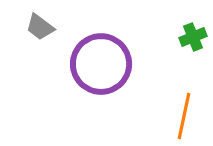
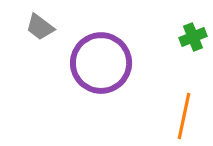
purple circle: moved 1 px up
